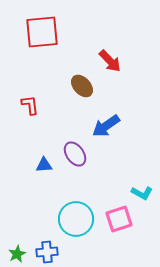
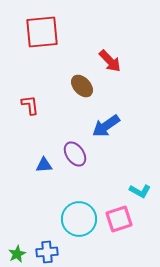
cyan L-shape: moved 2 px left, 2 px up
cyan circle: moved 3 px right
